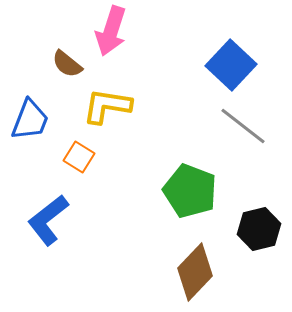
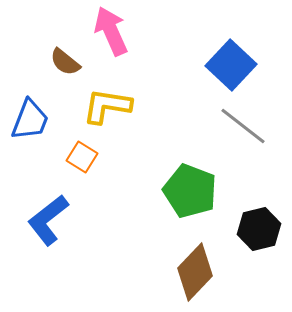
pink arrow: rotated 138 degrees clockwise
brown semicircle: moved 2 px left, 2 px up
orange square: moved 3 px right
